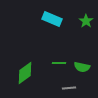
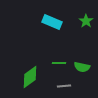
cyan rectangle: moved 3 px down
green diamond: moved 5 px right, 4 px down
gray line: moved 5 px left, 2 px up
